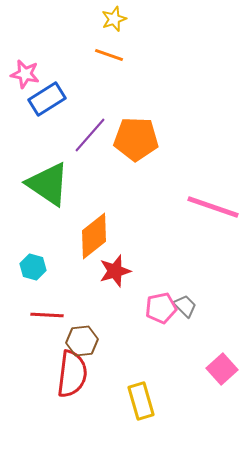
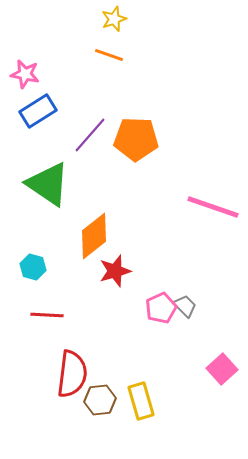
blue rectangle: moved 9 px left, 12 px down
pink pentagon: rotated 12 degrees counterclockwise
brown hexagon: moved 18 px right, 59 px down
